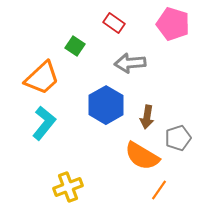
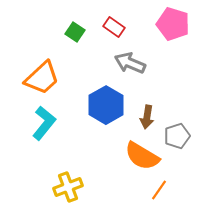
red rectangle: moved 4 px down
green square: moved 14 px up
gray arrow: rotated 28 degrees clockwise
gray pentagon: moved 1 px left, 2 px up
